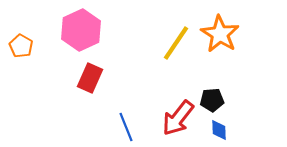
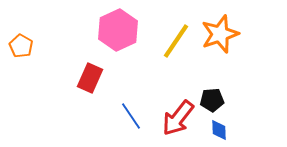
pink hexagon: moved 37 px right
orange star: rotated 21 degrees clockwise
yellow line: moved 2 px up
blue line: moved 5 px right, 11 px up; rotated 12 degrees counterclockwise
